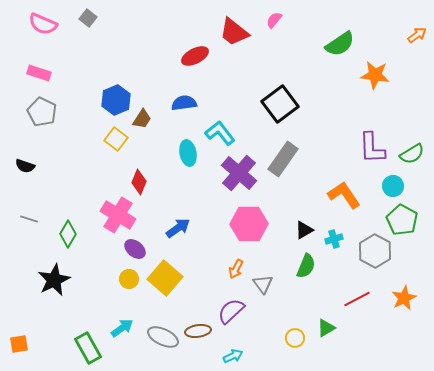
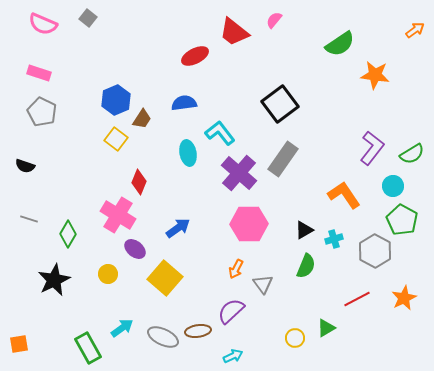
orange arrow at (417, 35): moved 2 px left, 5 px up
purple L-shape at (372, 148): rotated 140 degrees counterclockwise
yellow circle at (129, 279): moved 21 px left, 5 px up
